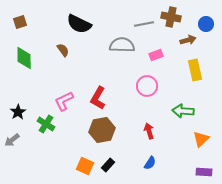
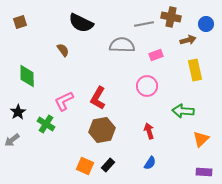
black semicircle: moved 2 px right, 1 px up
green diamond: moved 3 px right, 18 px down
